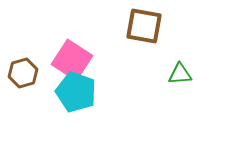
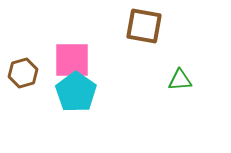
pink square: rotated 33 degrees counterclockwise
green triangle: moved 6 px down
cyan pentagon: rotated 15 degrees clockwise
